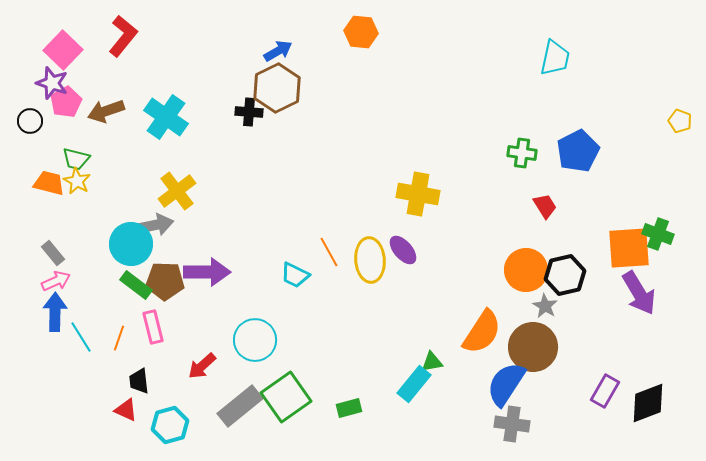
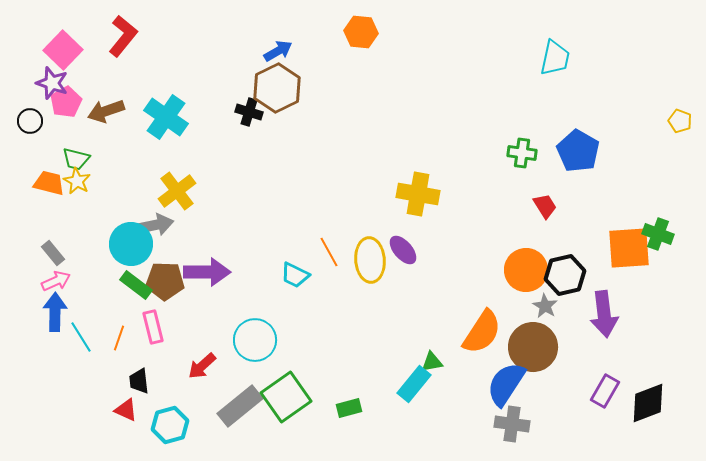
black cross at (249, 112): rotated 12 degrees clockwise
blue pentagon at (578, 151): rotated 15 degrees counterclockwise
purple arrow at (639, 293): moved 35 px left, 21 px down; rotated 24 degrees clockwise
